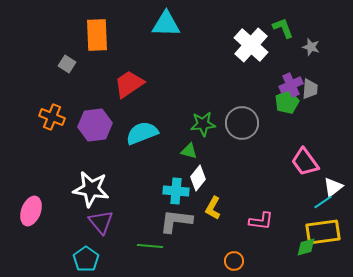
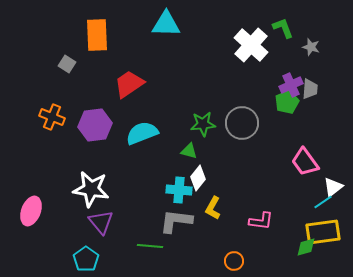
cyan cross: moved 3 px right, 1 px up
